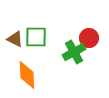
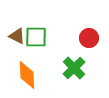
brown triangle: moved 2 px right, 3 px up
green cross: moved 16 px down; rotated 15 degrees counterclockwise
